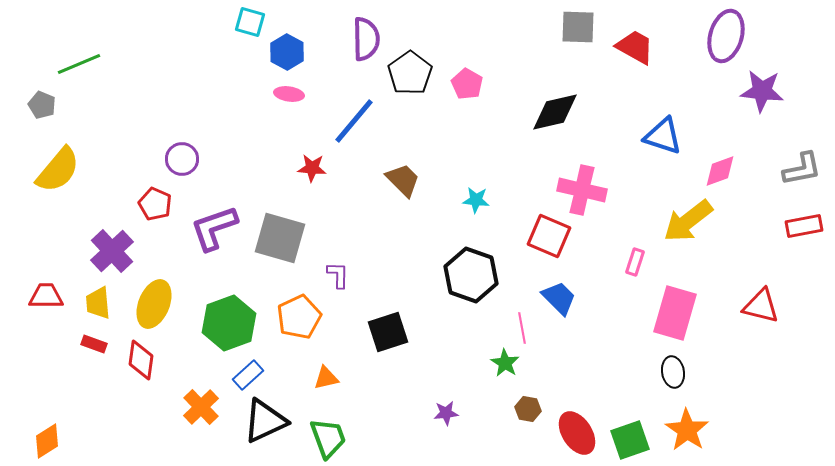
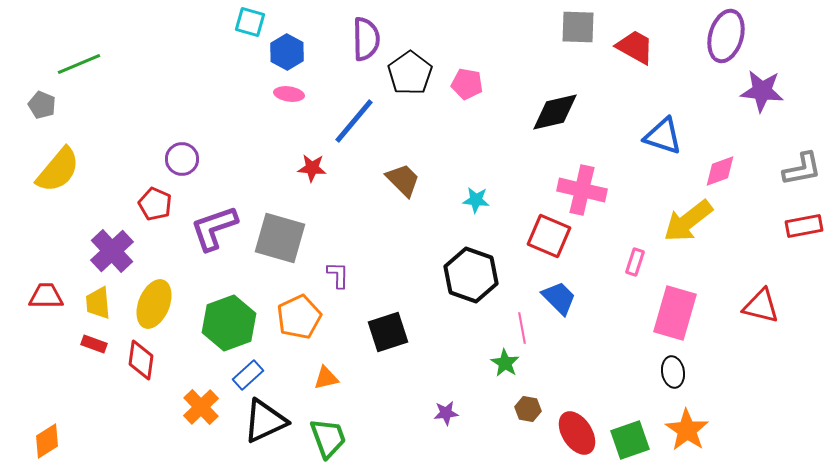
pink pentagon at (467, 84): rotated 20 degrees counterclockwise
